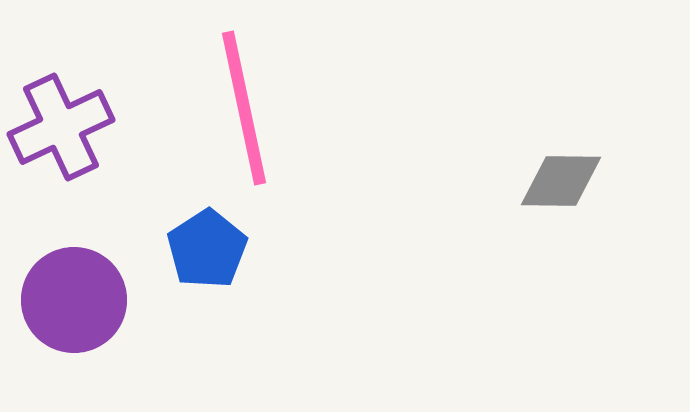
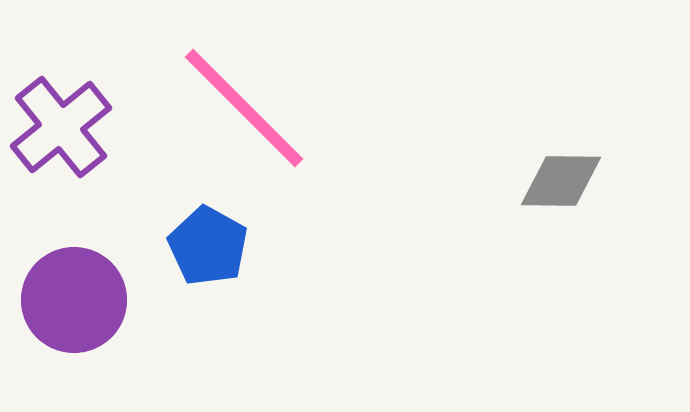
pink line: rotated 33 degrees counterclockwise
purple cross: rotated 14 degrees counterclockwise
blue pentagon: moved 1 px right, 3 px up; rotated 10 degrees counterclockwise
